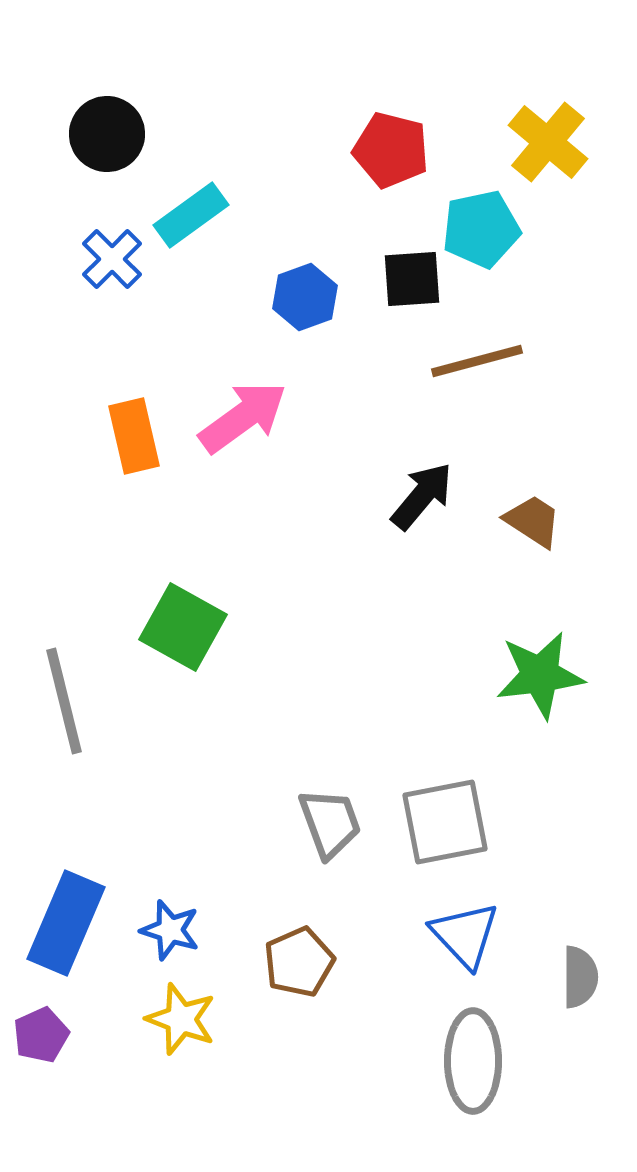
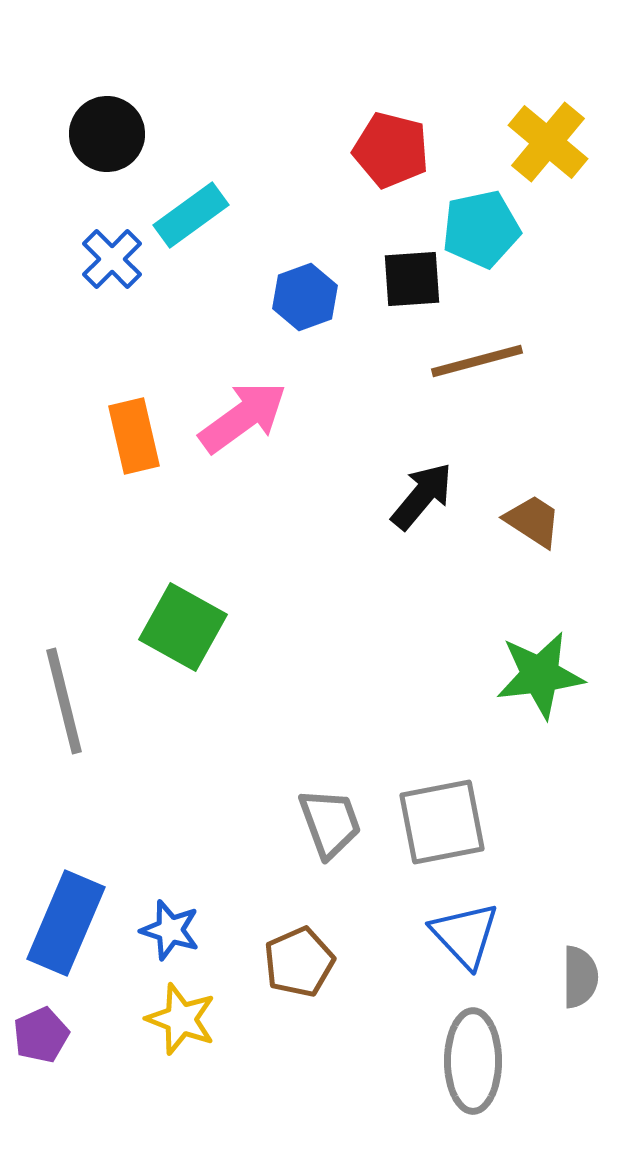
gray square: moved 3 px left
